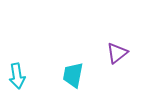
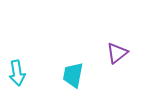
cyan arrow: moved 3 px up
